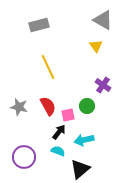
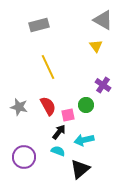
green circle: moved 1 px left, 1 px up
